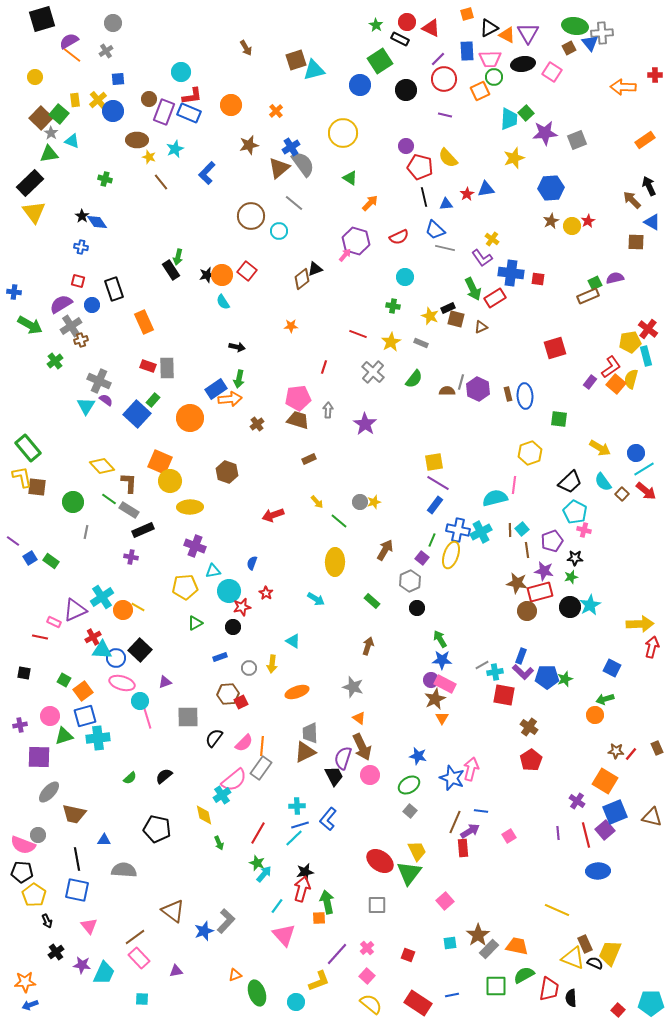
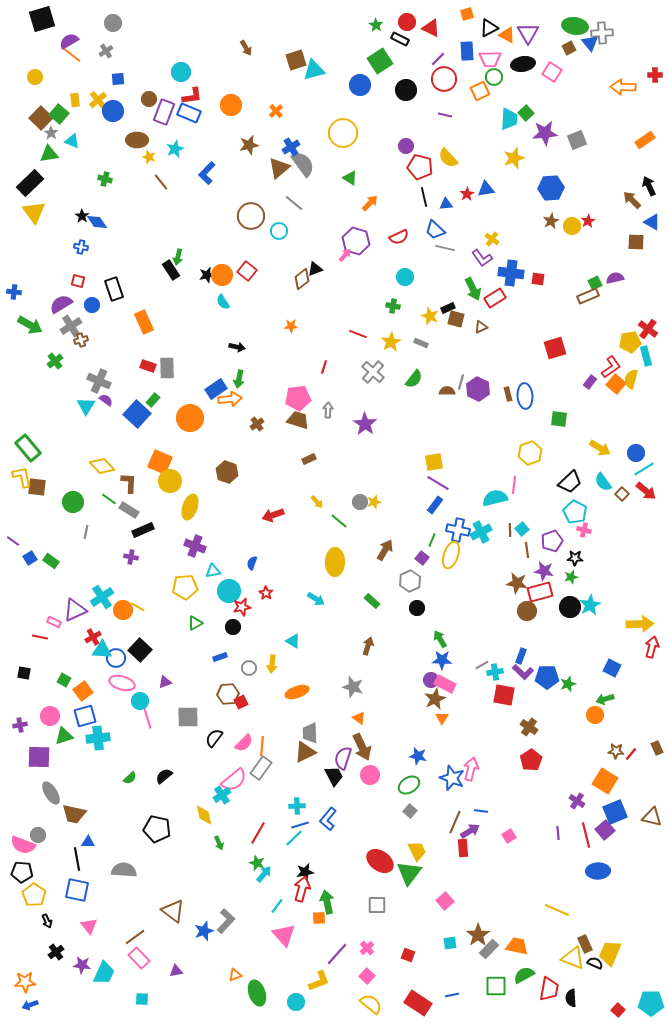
yellow ellipse at (190, 507): rotated 70 degrees counterclockwise
green star at (565, 679): moved 3 px right, 5 px down
gray ellipse at (49, 792): moved 2 px right, 1 px down; rotated 75 degrees counterclockwise
blue triangle at (104, 840): moved 16 px left, 2 px down
